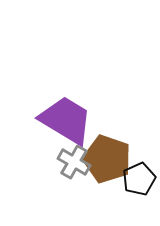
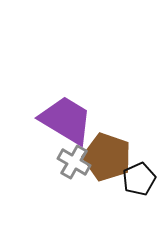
brown pentagon: moved 2 px up
